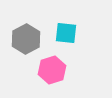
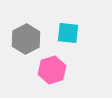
cyan square: moved 2 px right
